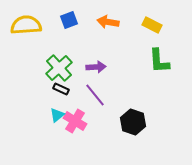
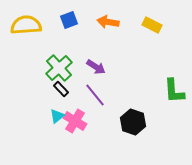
green L-shape: moved 15 px right, 30 px down
purple arrow: rotated 36 degrees clockwise
black rectangle: rotated 21 degrees clockwise
cyan triangle: moved 1 px down
